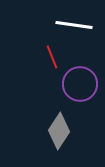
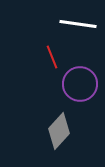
white line: moved 4 px right, 1 px up
gray diamond: rotated 9 degrees clockwise
